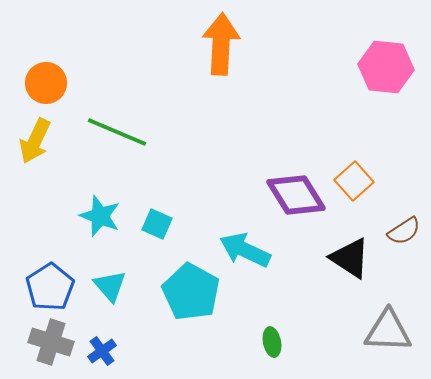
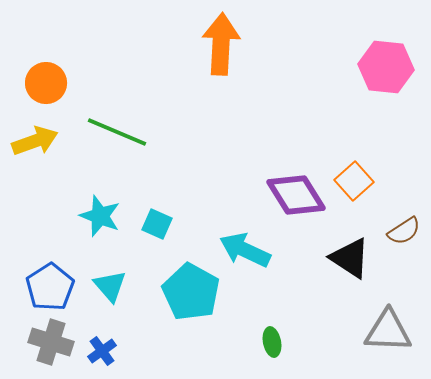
yellow arrow: rotated 135 degrees counterclockwise
